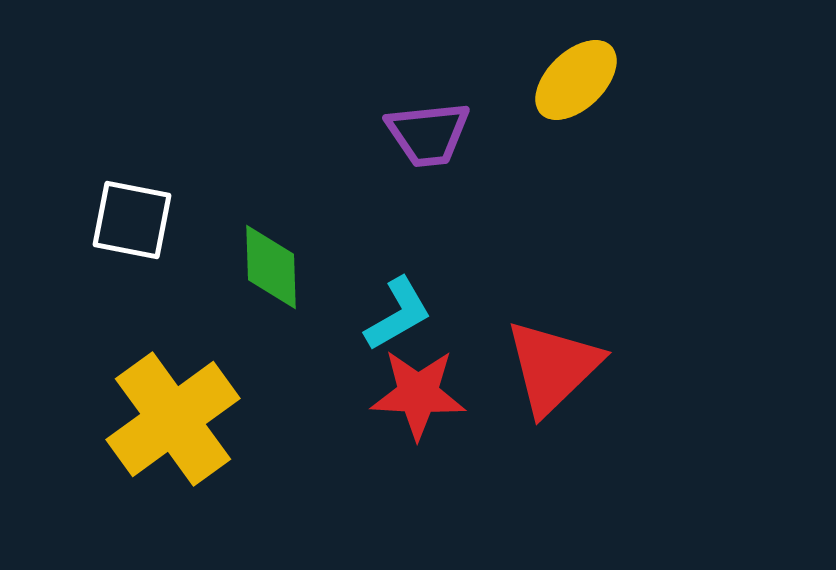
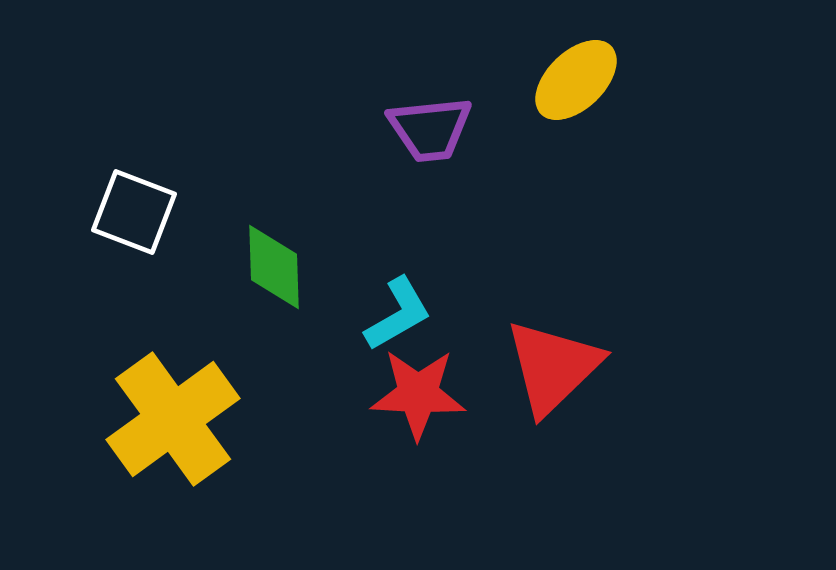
purple trapezoid: moved 2 px right, 5 px up
white square: moved 2 px right, 8 px up; rotated 10 degrees clockwise
green diamond: moved 3 px right
